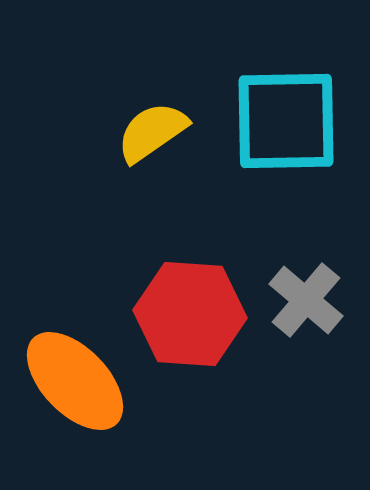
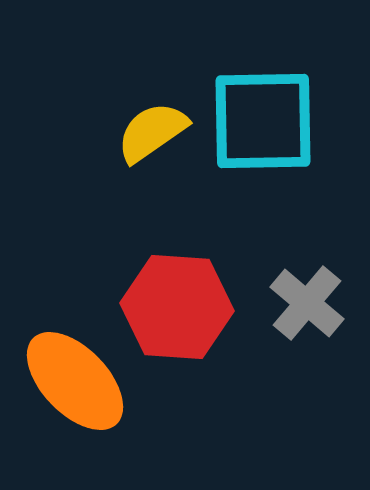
cyan square: moved 23 px left
gray cross: moved 1 px right, 3 px down
red hexagon: moved 13 px left, 7 px up
